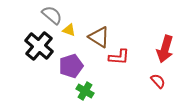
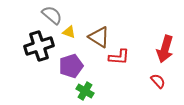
yellow triangle: moved 2 px down
black cross: rotated 32 degrees clockwise
